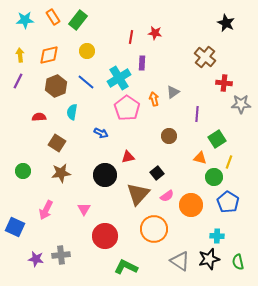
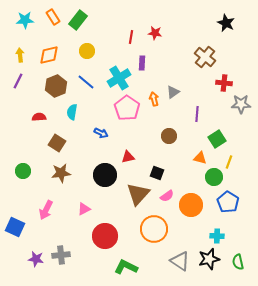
black square at (157, 173): rotated 32 degrees counterclockwise
pink triangle at (84, 209): rotated 32 degrees clockwise
